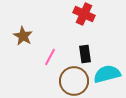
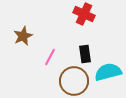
brown star: rotated 18 degrees clockwise
cyan semicircle: moved 1 px right, 2 px up
